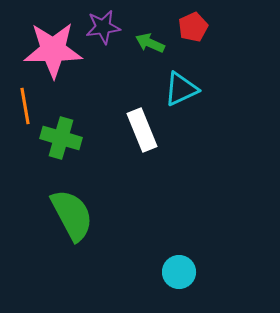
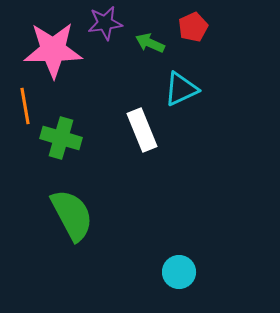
purple star: moved 2 px right, 4 px up
